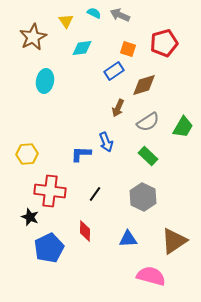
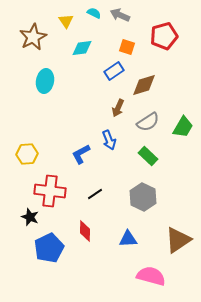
red pentagon: moved 7 px up
orange square: moved 1 px left, 2 px up
blue arrow: moved 3 px right, 2 px up
blue L-shape: rotated 30 degrees counterclockwise
black line: rotated 21 degrees clockwise
brown triangle: moved 4 px right, 1 px up
